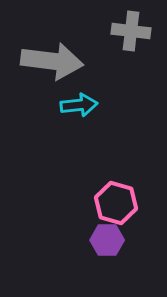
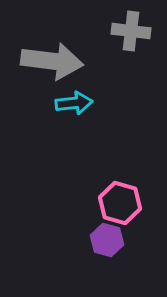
cyan arrow: moved 5 px left, 2 px up
pink hexagon: moved 4 px right
purple hexagon: rotated 16 degrees clockwise
